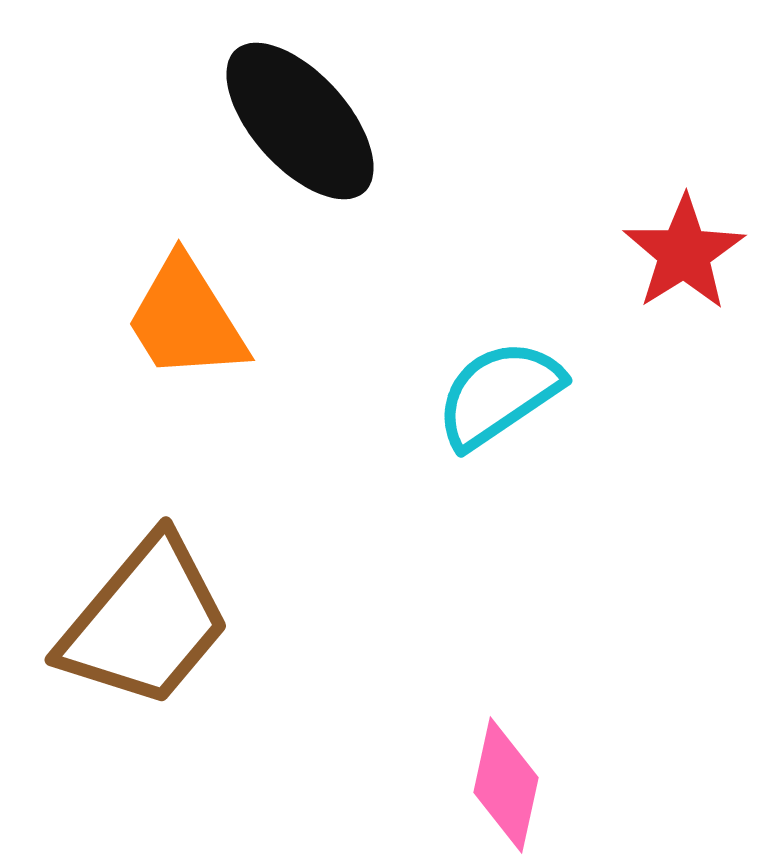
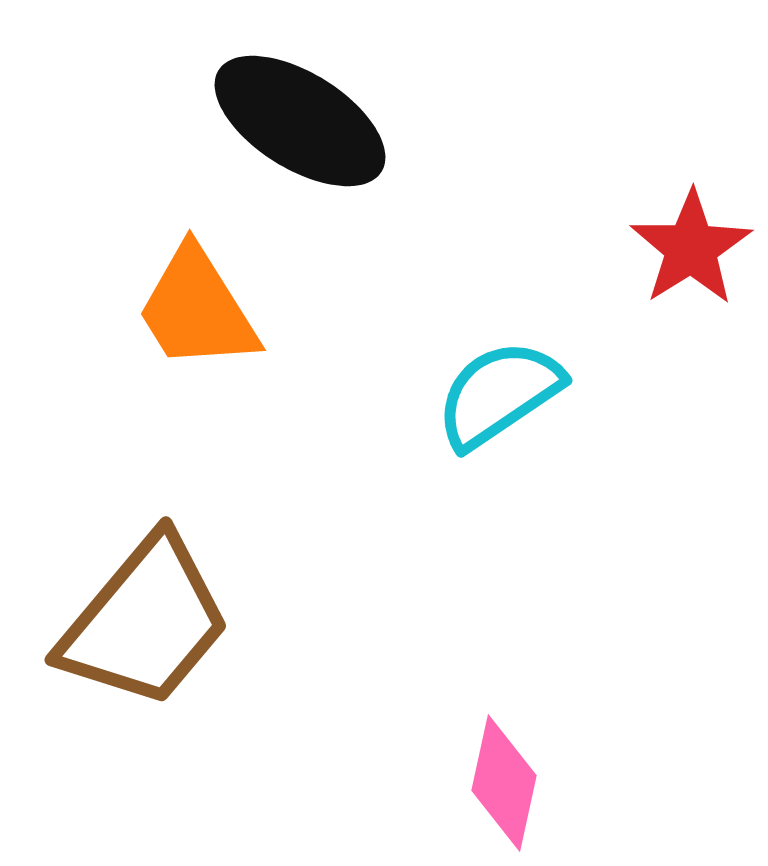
black ellipse: rotated 16 degrees counterclockwise
red star: moved 7 px right, 5 px up
orange trapezoid: moved 11 px right, 10 px up
pink diamond: moved 2 px left, 2 px up
